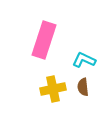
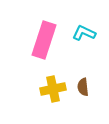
cyan L-shape: moved 27 px up
